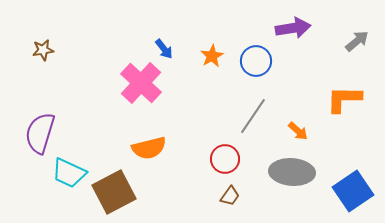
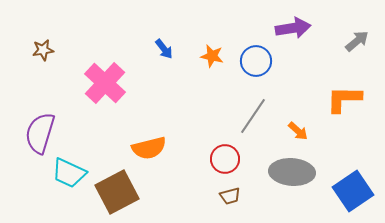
orange star: rotated 30 degrees counterclockwise
pink cross: moved 36 px left
brown square: moved 3 px right
brown trapezoid: rotated 40 degrees clockwise
